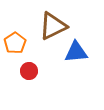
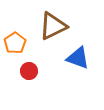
blue triangle: moved 2 px right, 6 px down; rotated 25 degrees clockwise
